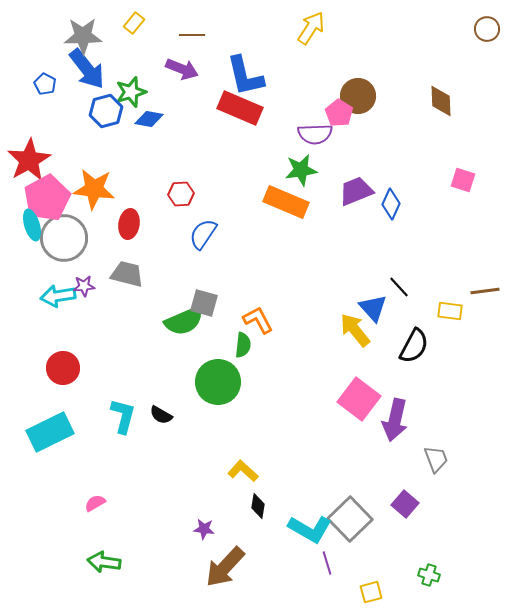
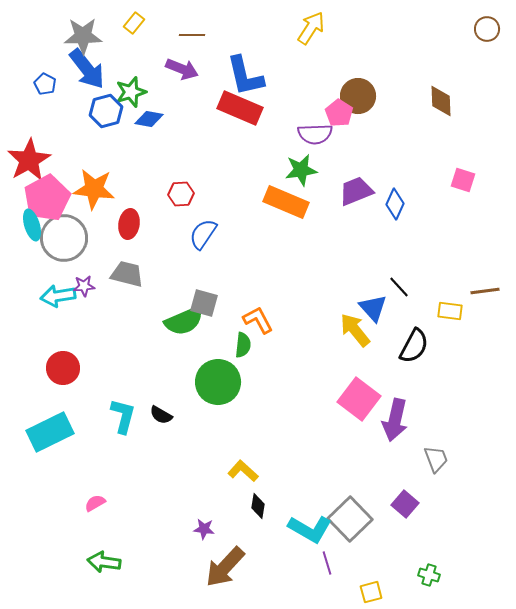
blue diamond at (391, 204): moved 4 px right
